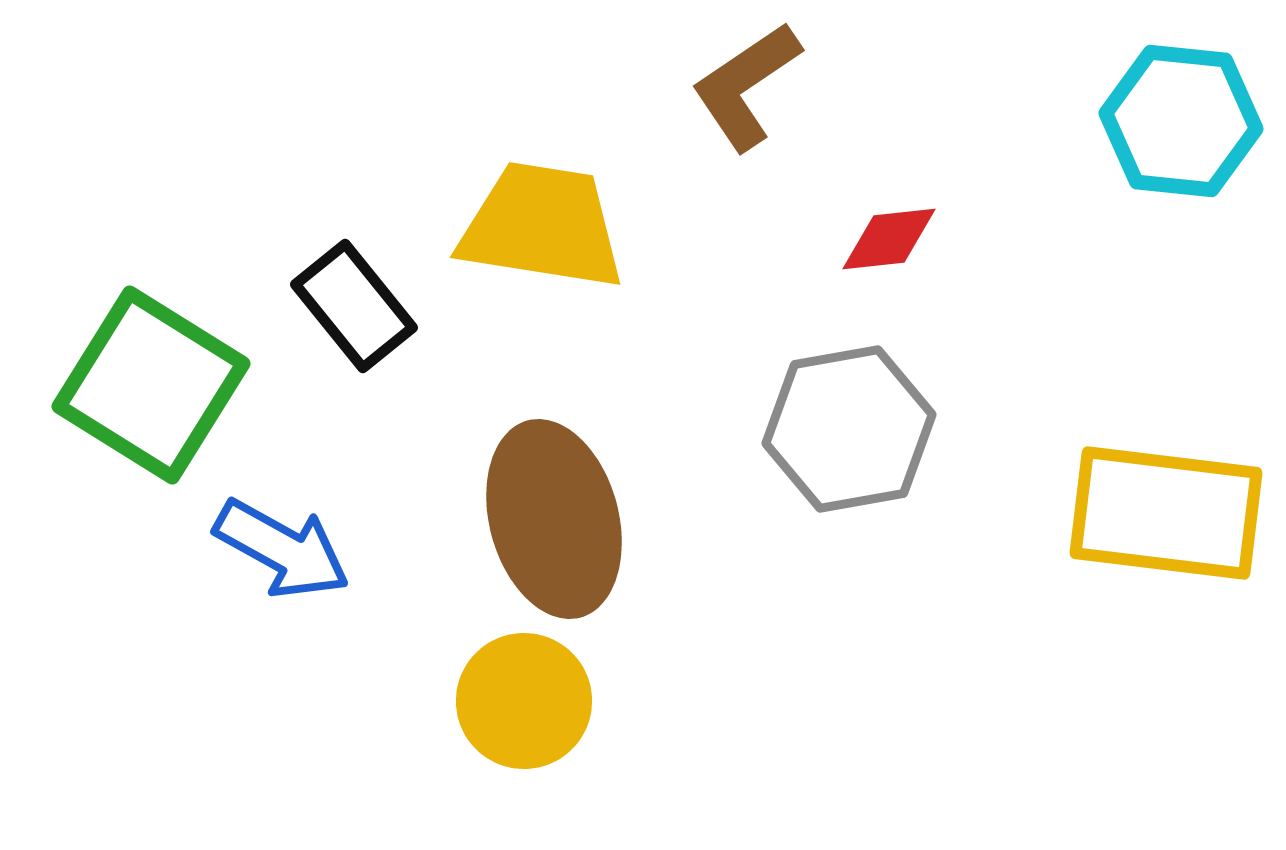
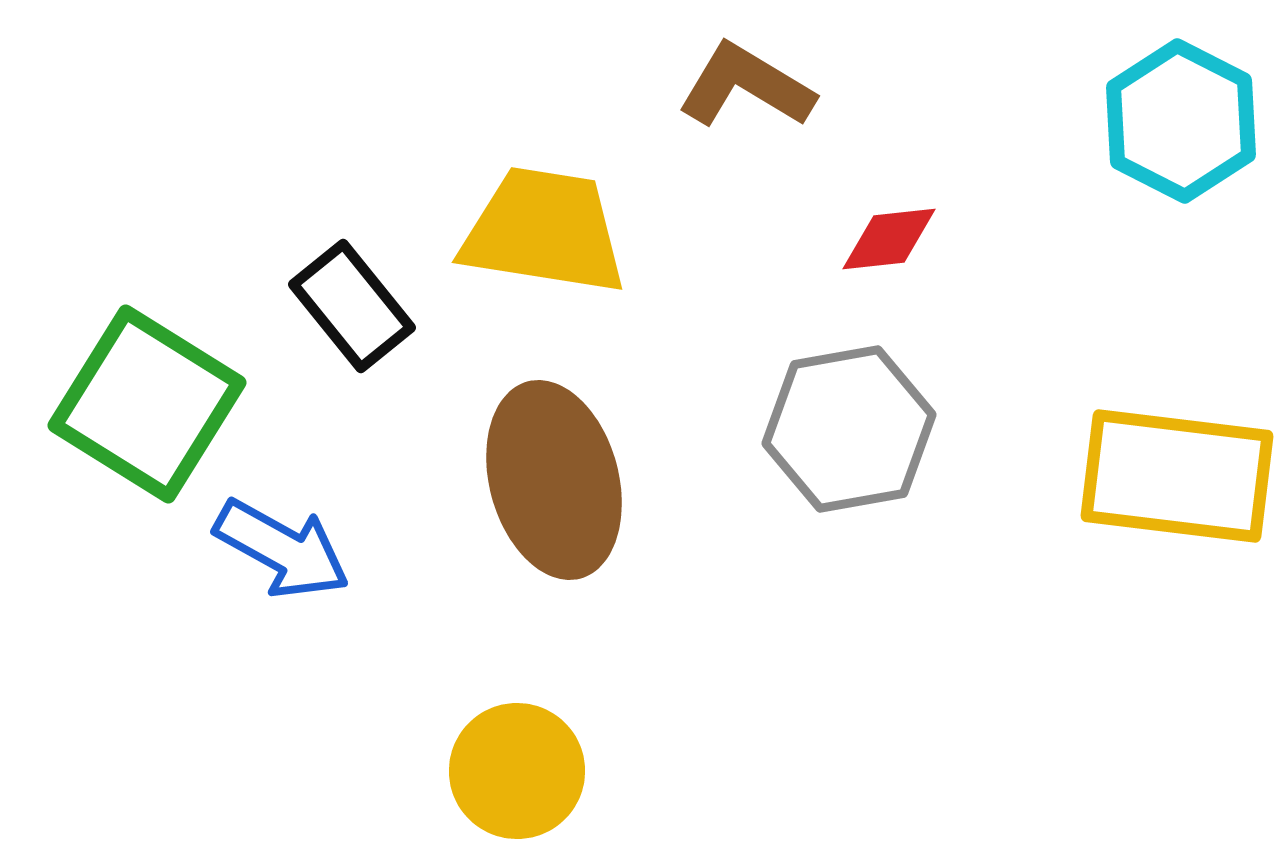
brown L-shape: rotated 65 degrees clockwise
cyan hexagon: rotated 21 degrees clockwise
yellow trapezoid: moved 2 px right, 5 px down
black rectangle: moved 2 px left
green square: moved 4 px left, 19 px down
yellow rectangle: moved 11 px right, 37 px up
brown ellipse: moved 39 px up
yellow circle: moved 7 px left, 70 px down
